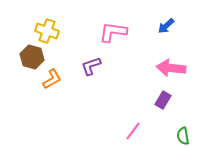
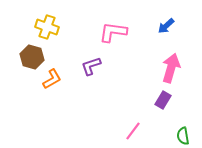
yellow cross: moved 4 px up
pink arrow: rotated 100 degrees clockwise
